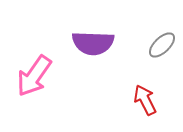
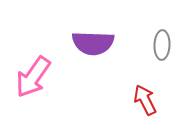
gray ellipse: rotated 44 degrees counterclockwise
pink arrow: moved 1 px left, 1 px down
